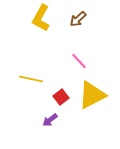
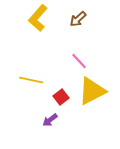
yellow L-shape: moved 3 px left; rotated 12 degrees clockwise
yellow line: moved 1 px down
yellow triangle: moved 4 px up
